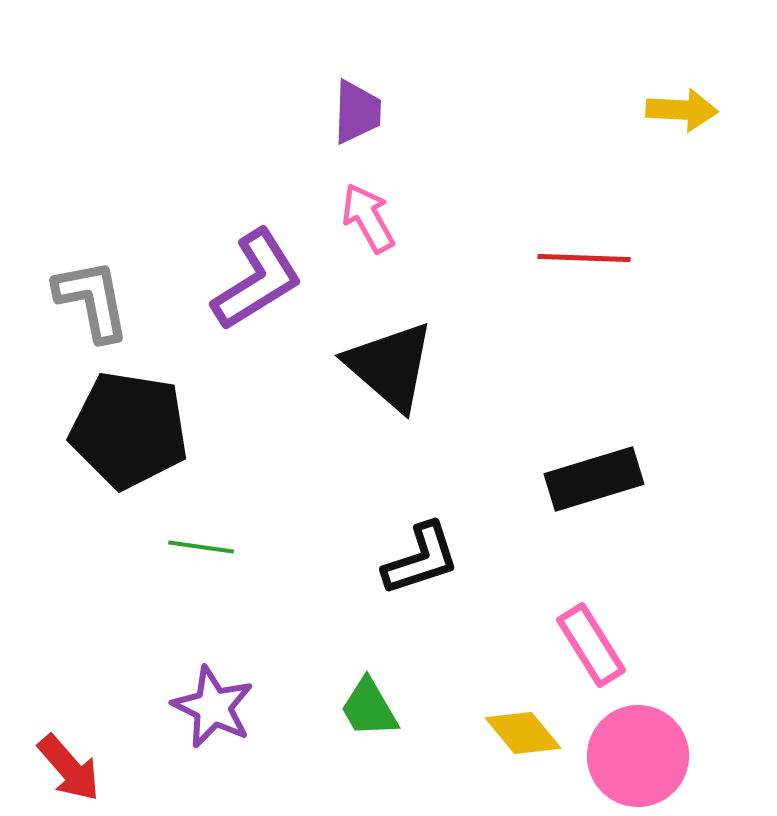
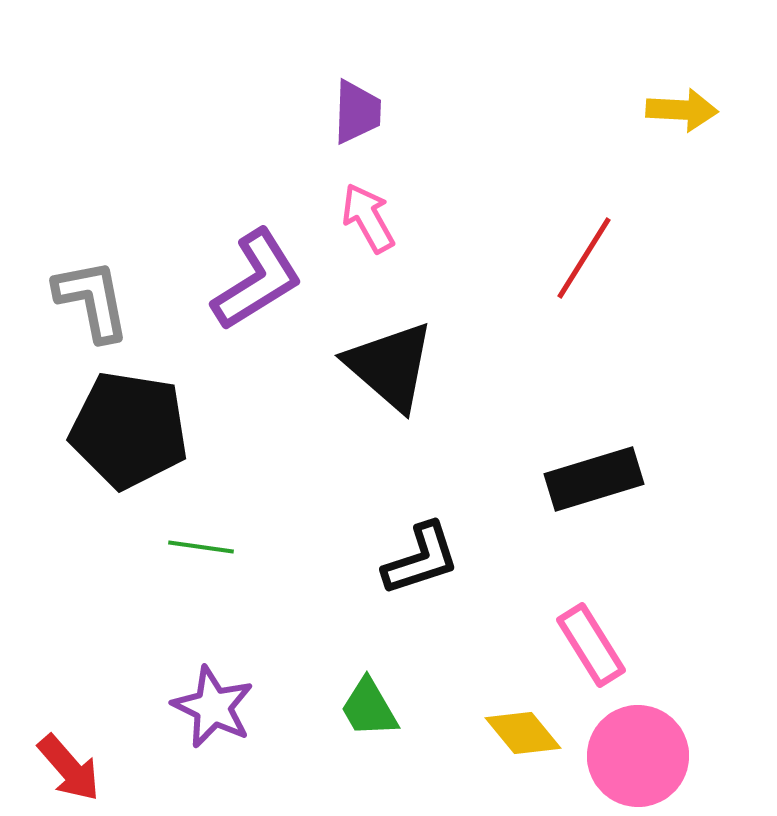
red line: rotated 60 degrees counterclockwise
